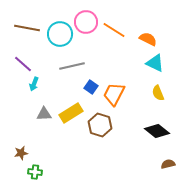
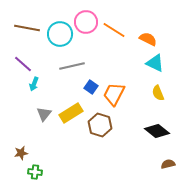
gray triangle: rotated 49 degrees counterclockwise
